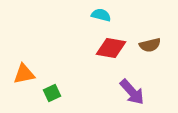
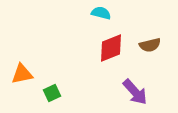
cyan semicircle: moved 2 px up
red diamond: rotated 32 degrees counterclockwise
orange triangle: moved 2 px left
purple arrow: moved 3 px right
